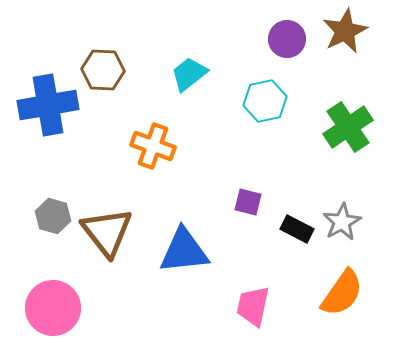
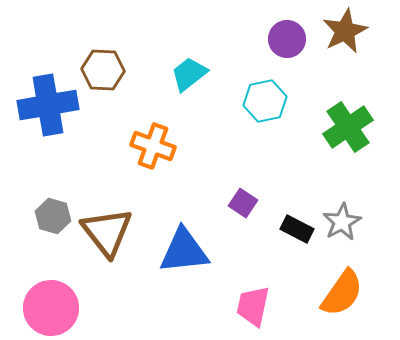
purple square: moved 5 px left, 1 px down; rotated 20 degrees clockwise
pink circle: moved 2 px left
